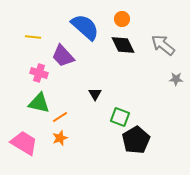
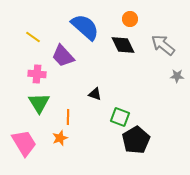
orange circle: moved 8 px right
yellow line: rotated 28 degrees clockwise
pink cross: moved 2 px left, 1 px down; rotated 12 degrees counterclockwise
gray star: moved 1 px right, 3 px up
black triangle: rotated 40 degrees counterclockwise
green triangle: rotated 45 degrees clockwise
orange line: moved 8 px right; rotated 56 degrees counterclockwise
pink trapezoid: rotated 28 degrees clockwise
